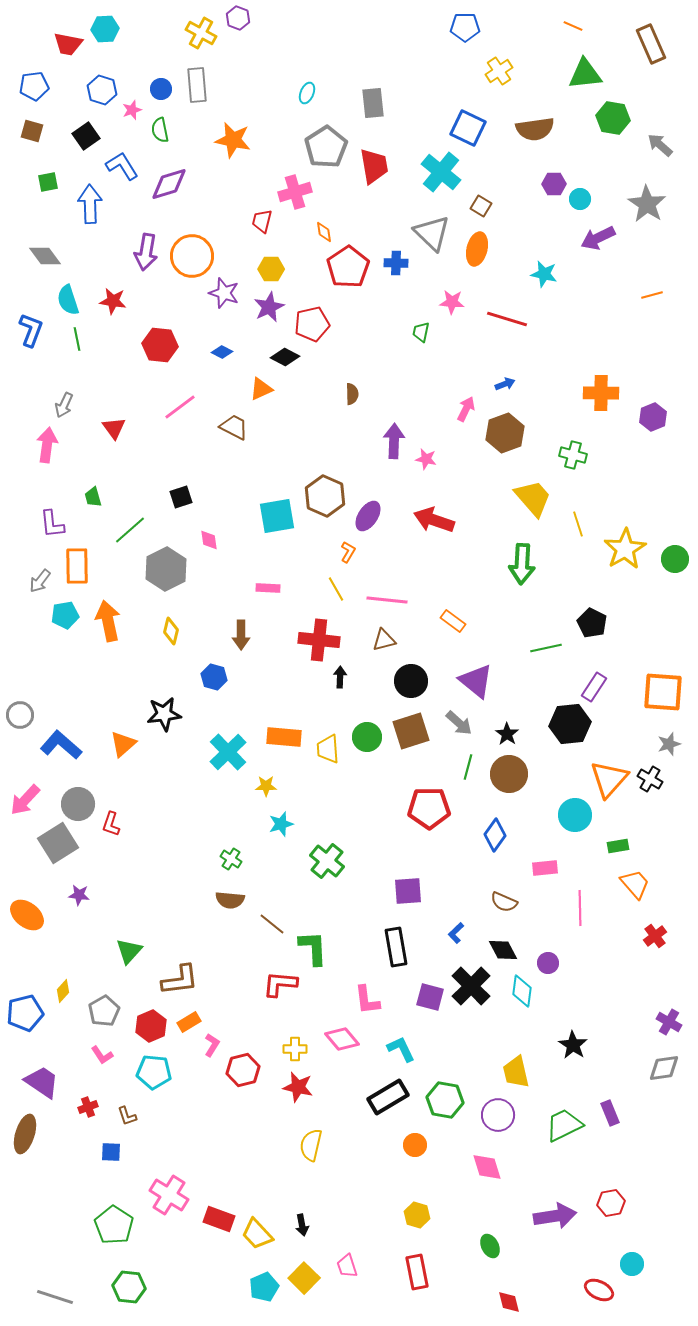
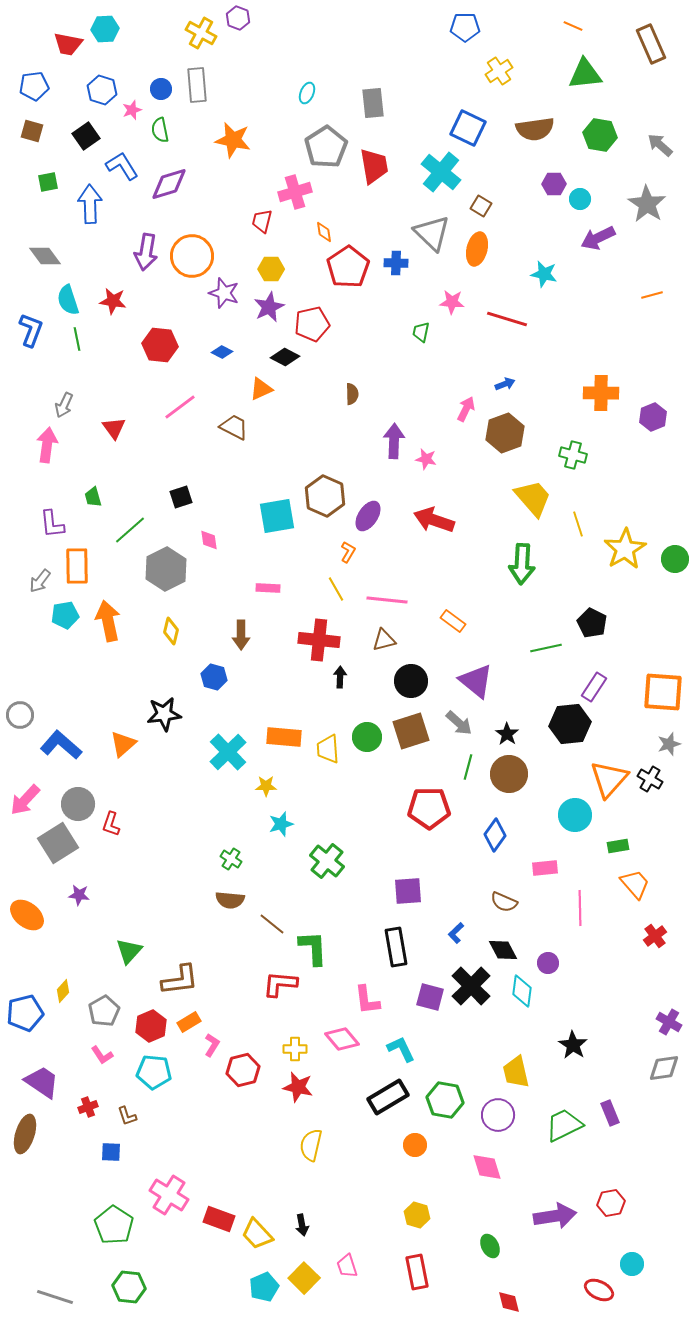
green hexagon at (613, 118): moved 13 px left, 17 px down
